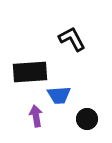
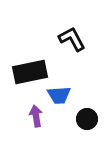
black rectangle: rotated 8 degrees counterclockwise
